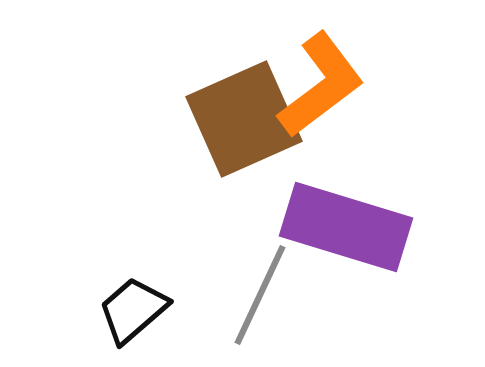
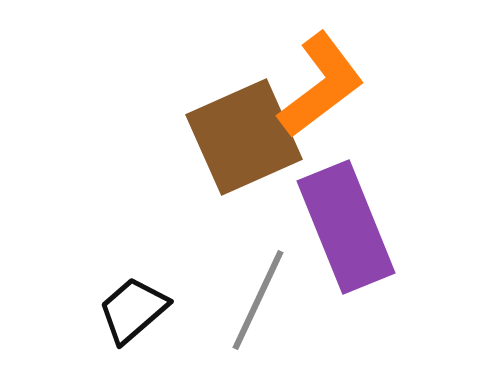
brown square: moved 18 px down
purple rectangle: rotated 51 degrees clockwise
gray line: moved 2 px left, 5 px down
